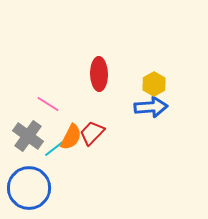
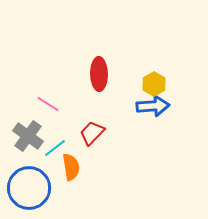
blue arrow: moved 2 px right, 1 px up
orange semicircle: moved 30 px down; rotated 36 degrees counterclockwise
